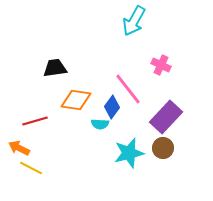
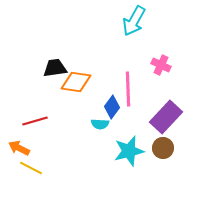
pink line: rotated 36 degrees clockwise
orange diamond: moved 18 px up
cyan star: moved 2 px up
